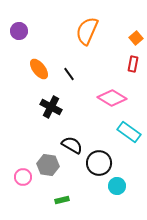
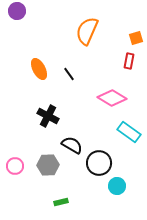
purple circle: moved 2 px left, 20 px up
orange square: rotated 24 degrees clockwise
red rectangle: moved 4 px left, 3 px up
orange ellipse: rotated 10 degrees clockwise
black cross: moved 3 px left, 9 px down
gray hexagon: rotated 10 degrees counterclockwise
pink circle: moved 8 px left, 11 px up
green rectangle: moved 1 px left, 2 px down
